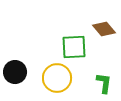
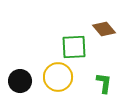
black circle: moved 5 px right, 9 px down
yellow circle: moved 1 px right, 1 px up
